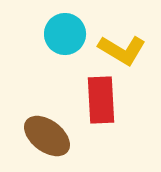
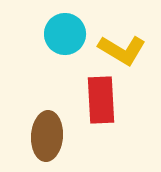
brown ellipse: rotated 57 degrees clockwise
